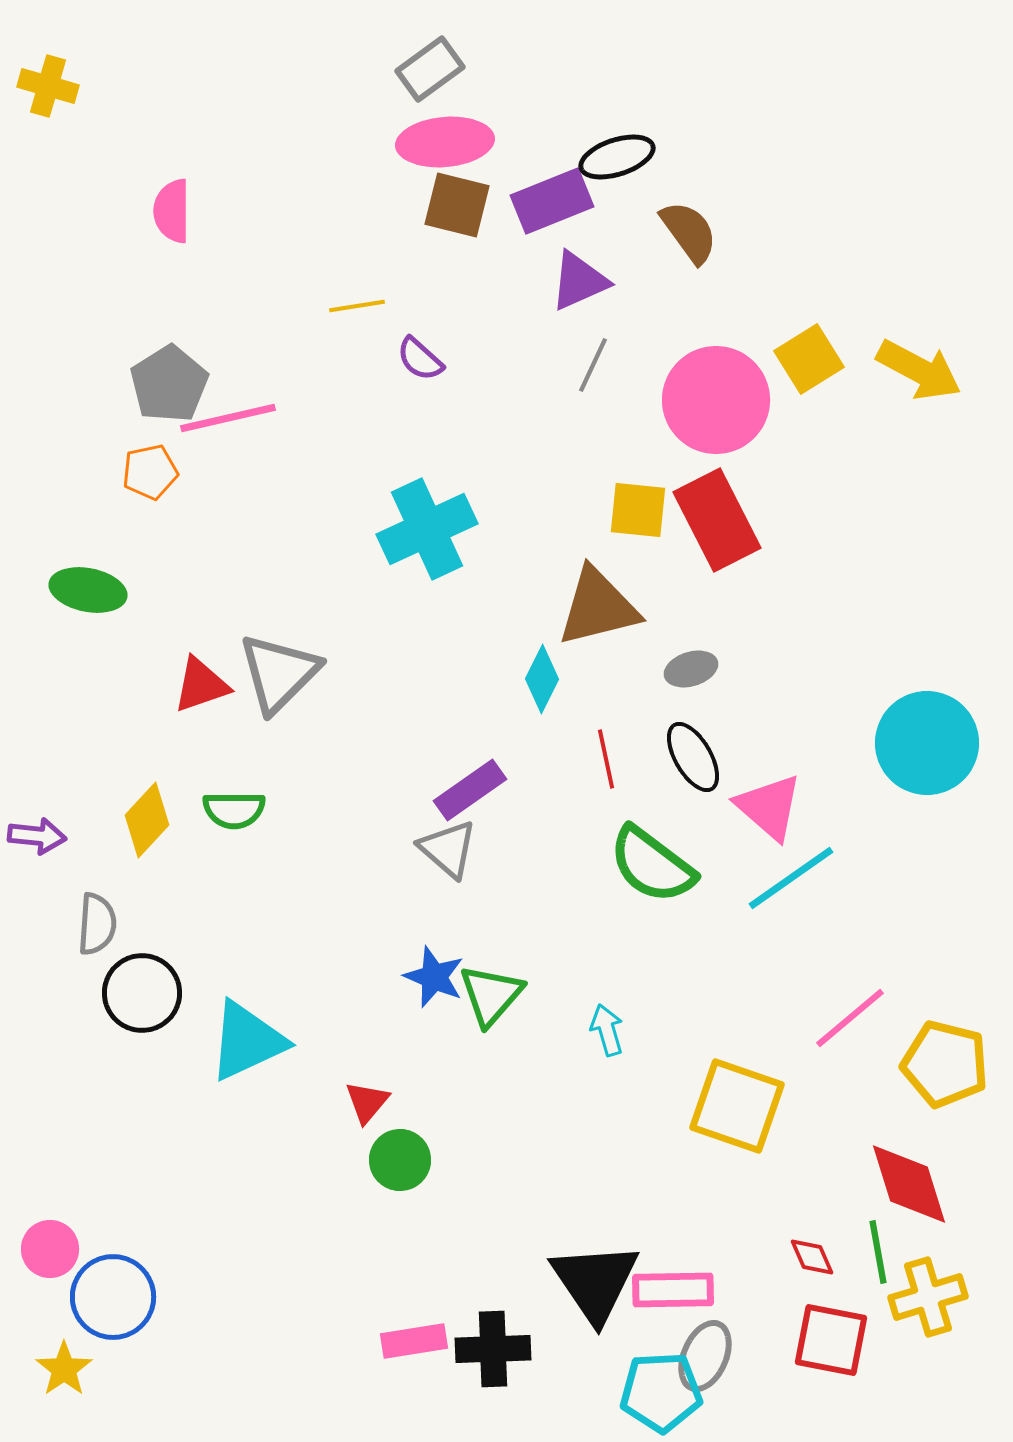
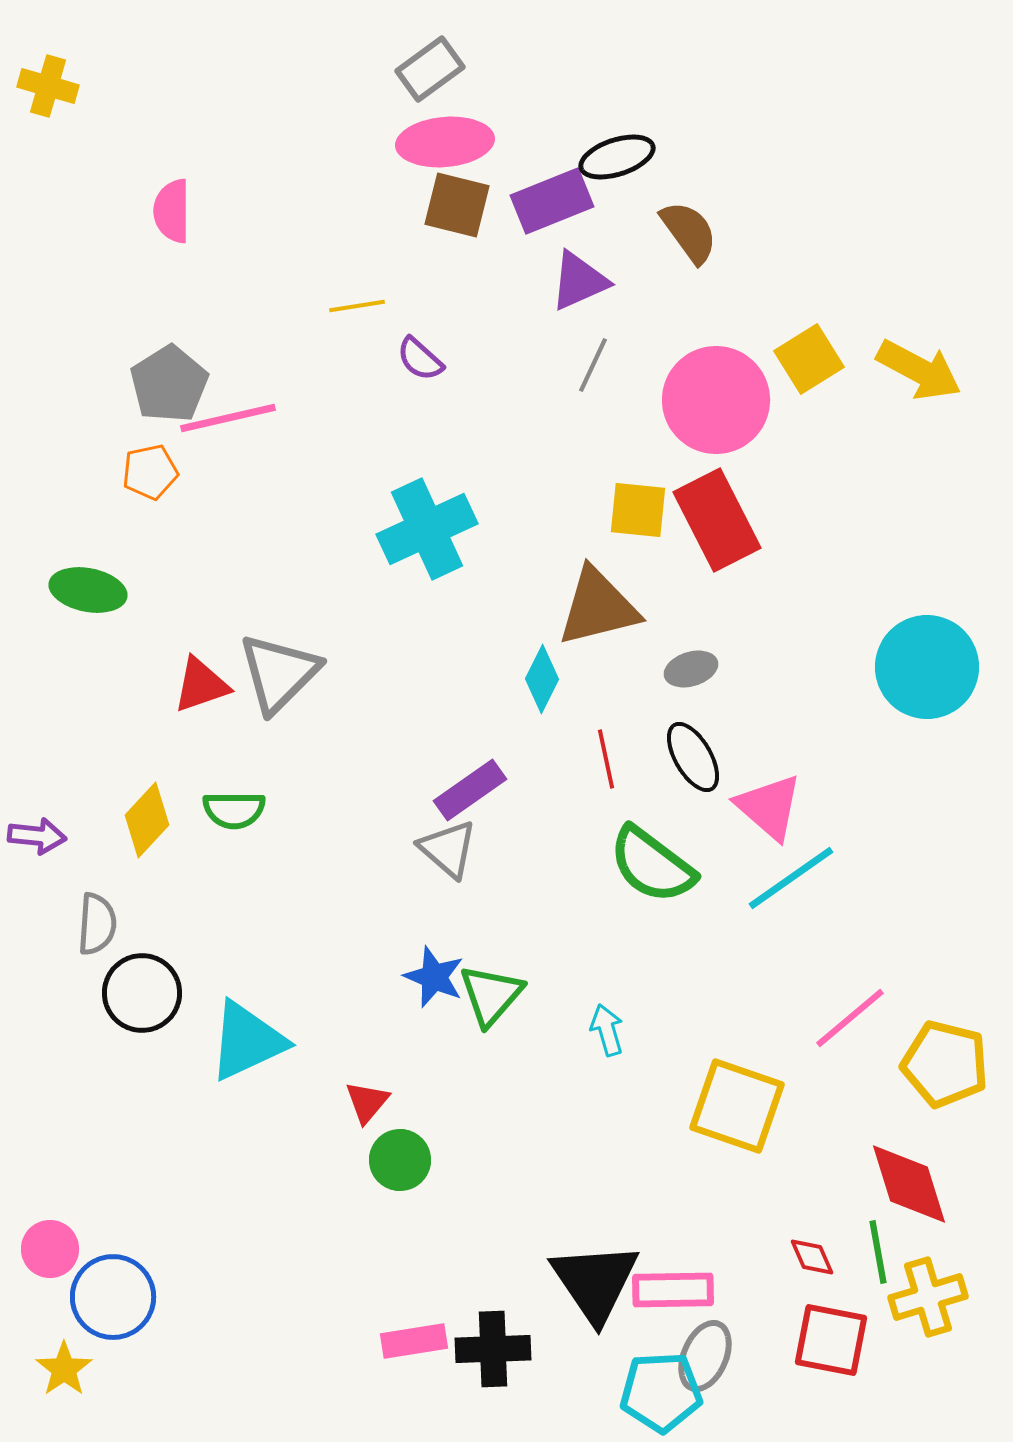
cyan circle at (927, 743): moved 76 px up
